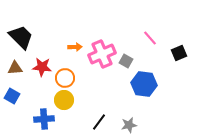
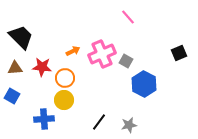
pink line: moved 22 px left, 21 px up
orange arrow: moved 2 px left, 4 px down; rotated 24 degrees counterclockwise
blue hexagon: rotated 20 degrees clockwise
